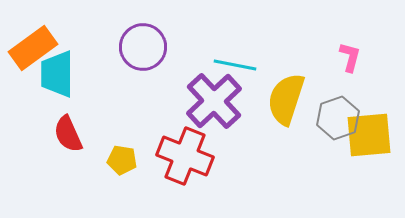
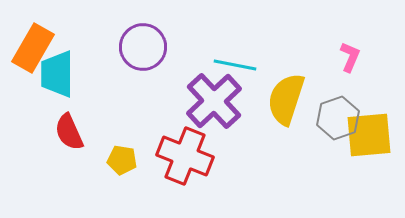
orange rectangle: rotated 24 degrees counterclockwise
pink L-shape: rotated 8 degrees clockwise
red semicircle: moved 1 px right, 2 px up
